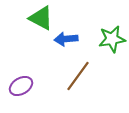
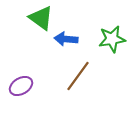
green triangle: rotated 8 degrees clockwise
blue arrow: rotated 10 degrees clockwise
